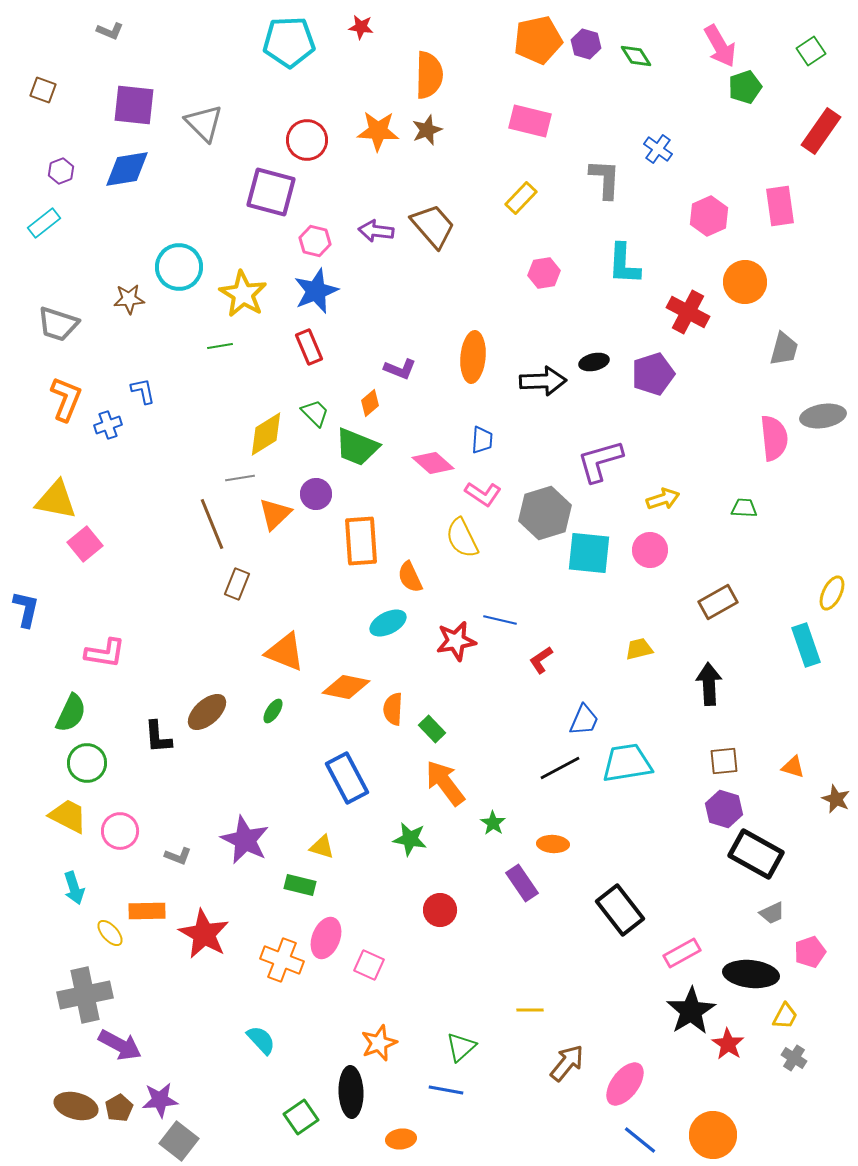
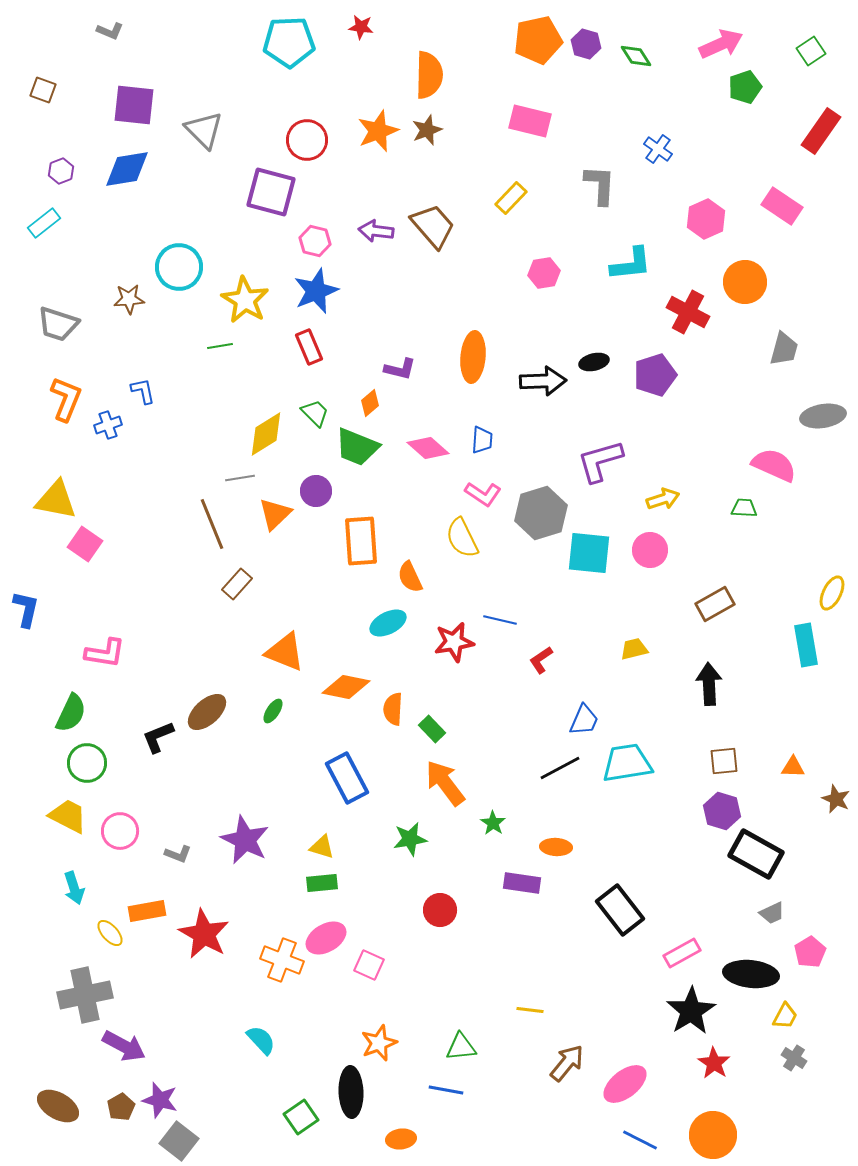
pink arrow at (720, 46): moved 1 px right, 2 px up; rotated 84 degrees counterclockwise
gray triangle at (204, 123): moved 7 px down
orange star at (378, 131): rotated 24 degrees counterclockwise
gray L-shape at (605, 179): moved 5 px left, 6 px down
yellow rectangle at (521, 198): moved 10 px left
pink rectangle at (780, 206): moved 2 px right; rotated 48 degrees counterclockwise
pink hexagon at (709, 216): moved 3 px left, 3 px down
cyan L-shape at (624, 264): moved 7 px right; rotated 99 degrees counterclockwise
yellow star at (243, 294): moved 2 px right, 6 px down
purple L-shape at (400, 369): rotated 8 degrees counterclockwise
purple pentagon at (653, 374): moved 2 px right, 1 px down
pink semicircle at (774, 438): moved 27 px down; rotated 60 degrees counterclockwise
pink diamond at (433, 463): moved 5 px left, 15 px up
purple circle at (316, 494): moved 3 px up
gray hexagon at (545, 513): moved 4 px left
pink square at (85, 544): rotated 16 degrees counterclockwise
brown rectangle at (237, 584): rotated 20 degrees clockwise
brown rectangle at (718, 602): moved 3 px left, 2 px down
red star at (456, 641): moved 2 px left, 1 px down
cyan rectangle at (806, 645): rotated 9 degrees clockwise
yellow trapezoid at (639, 649): moved 5 px left
black L-shape at (158, 737): rotated 72 degrees clockwise
orange triangle at (793, 767): rotated 15 degrees counterclockwise
purple hexagon at (724, 809): moved 2 px left, 2 px down
green star at (410, 839): rotated 20 degrees counterclockwise
orange ellipse at (553, 844): moved 3 px right, 3 px down
gray L-shape at (178, 856): moved 2 px up
purple rectangle at (522, 883): rotated 48 degrees counterclockwise
green rectangle at (300, 885): moved 22 px right, 2 px up; rotated 20 degrees counterclockwise
orange rectangle at (147, 911): rotated 9 degrees counterclockwise
pink ellipse at (326, 938): rotated 39 degrees clockwise
pink pentagon at (810, 952): rotated 12 degrees counterclockwise
yellow line at (530, 1010): rotated 8 degrees clockwise
red star at (728, 1044): moved 14 px left, 19 px down
purple arrow at (120, 1045): moved 4 px right, 1 px down
green triangle at (461, 1047): rotated 36 degrees clockwise
pink ellipse at (625, 1084): rotated 15 degrees clockwise
purple star at (160, 1100): rotated 21 degrees clockwise
brown ellipse at (76, 1106): moved 18 px left; rotated 15 degrees clockwise
brown pentagon at (119, 1108): moved 2 px right, 1 px up
blue line at (640, 1140): rotated 12 degrees counterclockwise
